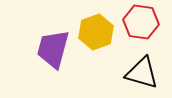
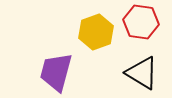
purple trapezoid: moved 3 px right, 23 px down
black triangle: rotated 15 degrees clockwise
